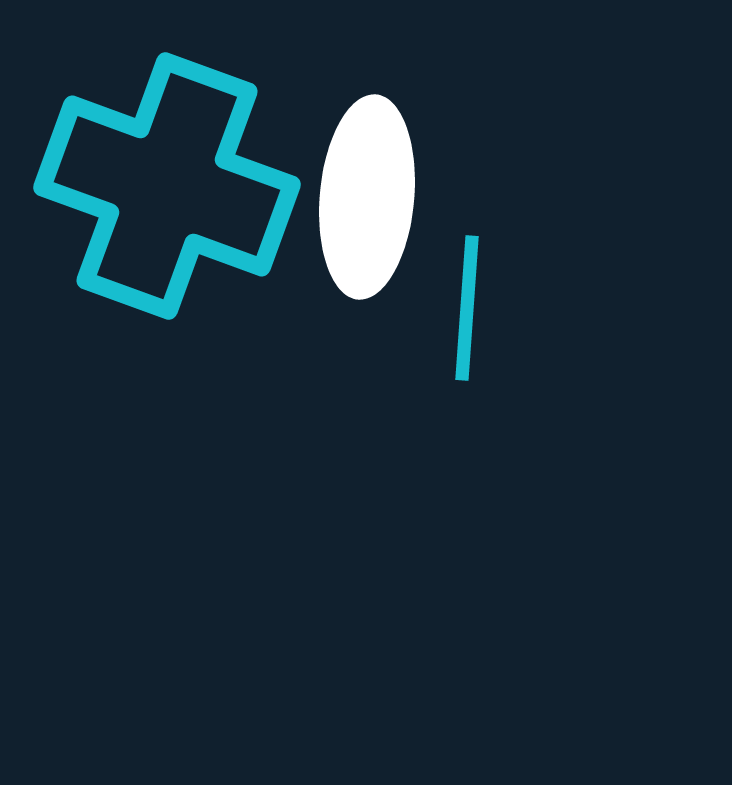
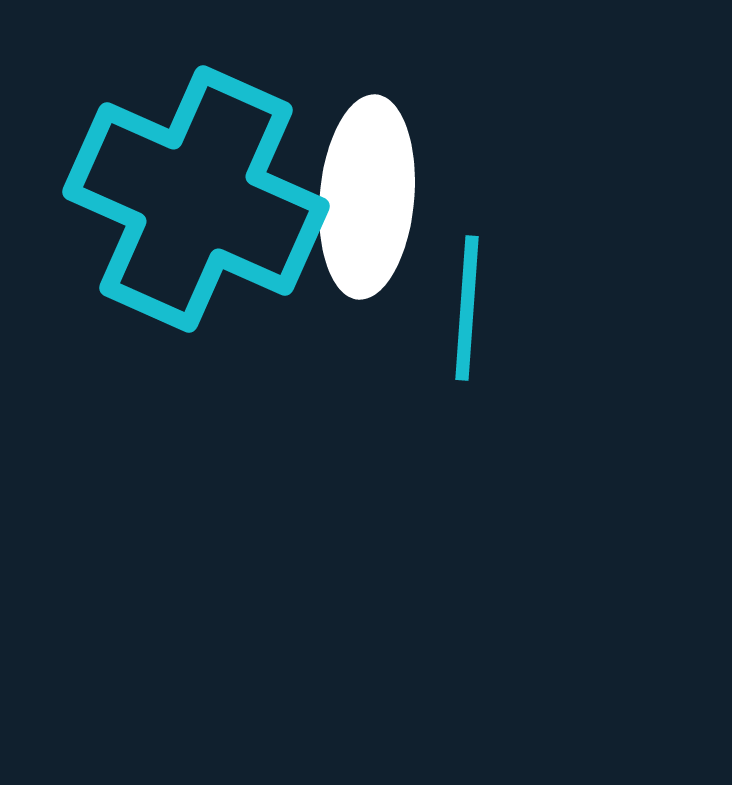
cyan cross: moved 29 px right, 13 px down; rotated 4 degrees clockwise
